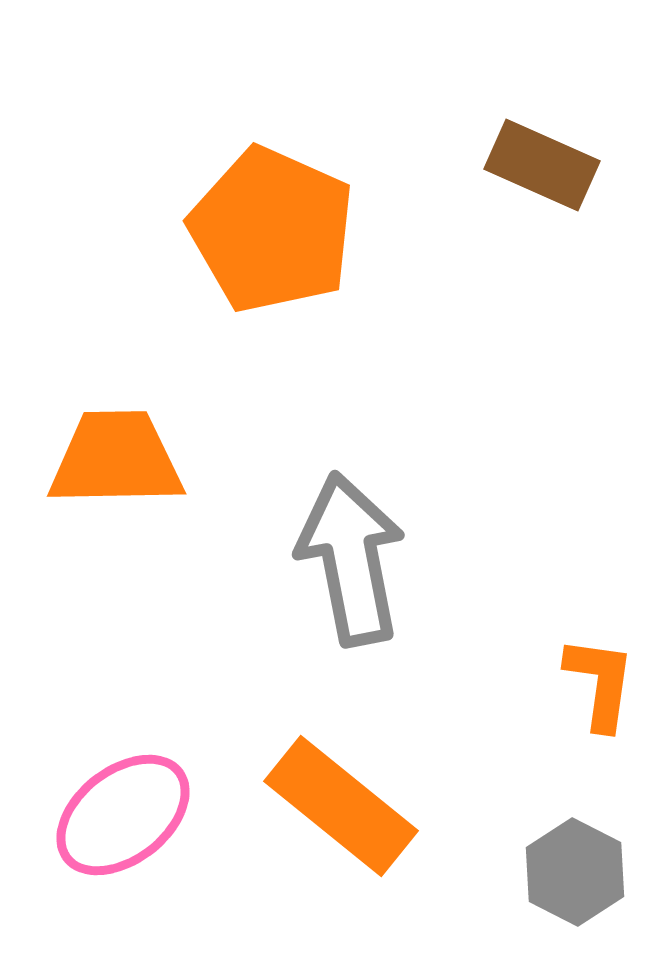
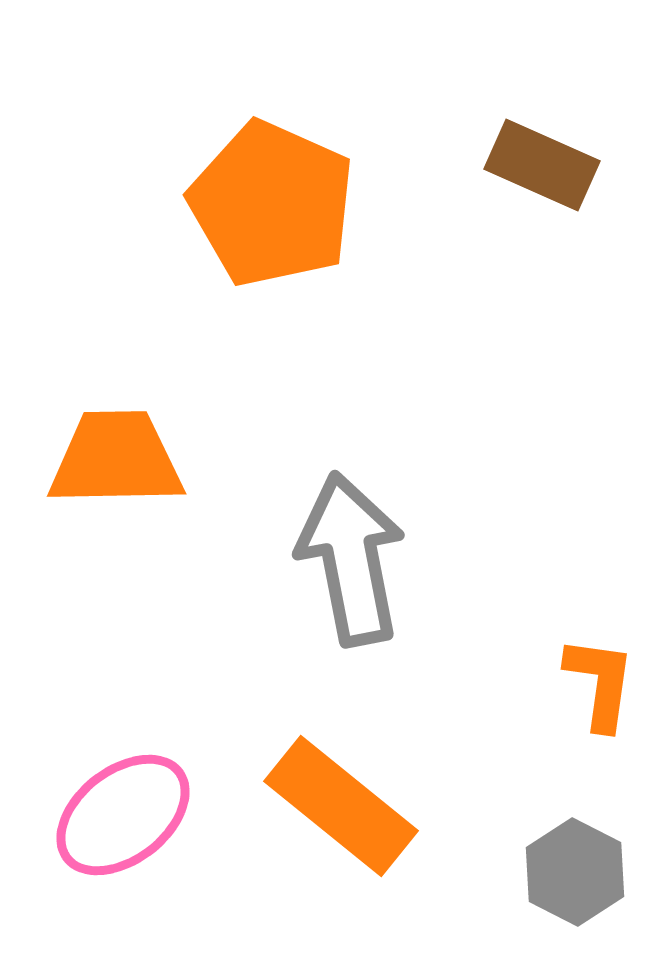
orange pentagon: moved 26 px up
